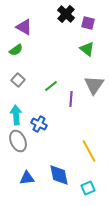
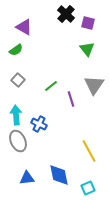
green triangle: rotated 14 degrees clockwise
purple line: rotated 21 degrees counterclockwise
